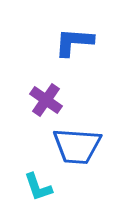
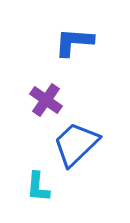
blue trapezoid: moved 1 px left, 2 px up; rotated 132 degrees clockwise
cyan L-shape: rotated 24 degrees clockwise
